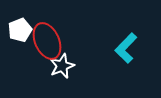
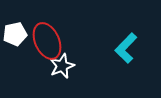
white pentagon: moved 5 px left, 4 px down; rotated 10 degrees clockwise
